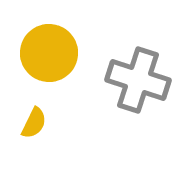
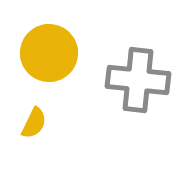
gray cross: rotated 12 degrees counterclockwise
